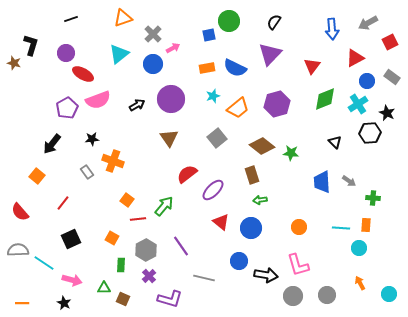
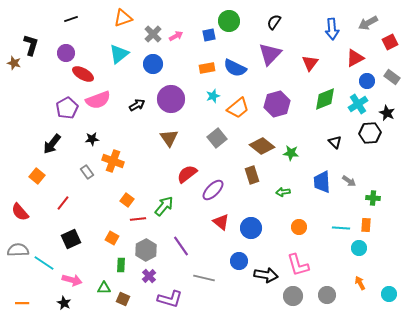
pink arrow at (173, 48): moved 3 px right, 12 px up
red triangle at (312, 66): moved 2 px left, 3 px up
green arrow at (260, 200): moved 23 px right, 8 px up
